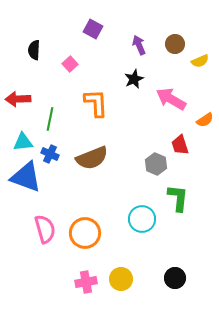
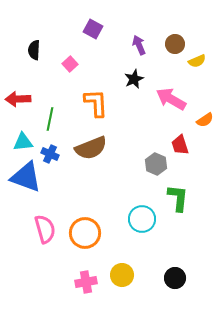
yellow semicircle: moved 3 px left
brown semicircle: moved 1 px left, 10 px up
yellow circle: moved 1 px right, 4 px up
